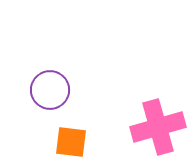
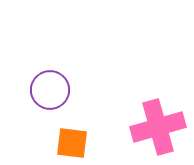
orange square: moved 1 px right, 1 px down
